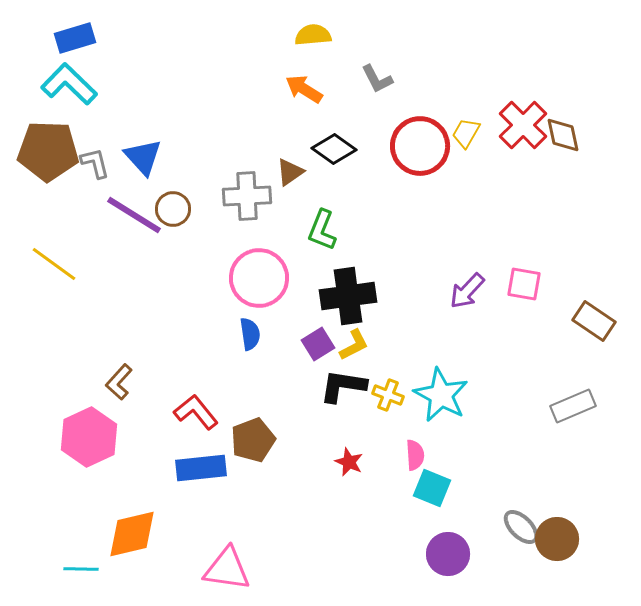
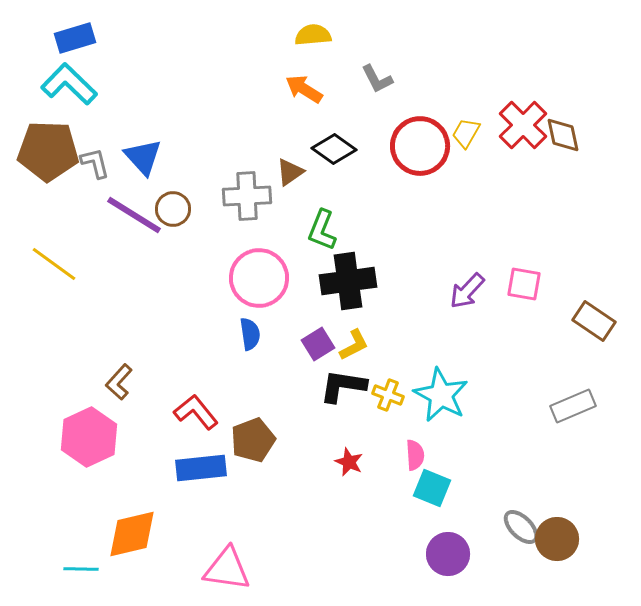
black cross at (348, 296): moved 15 px up
